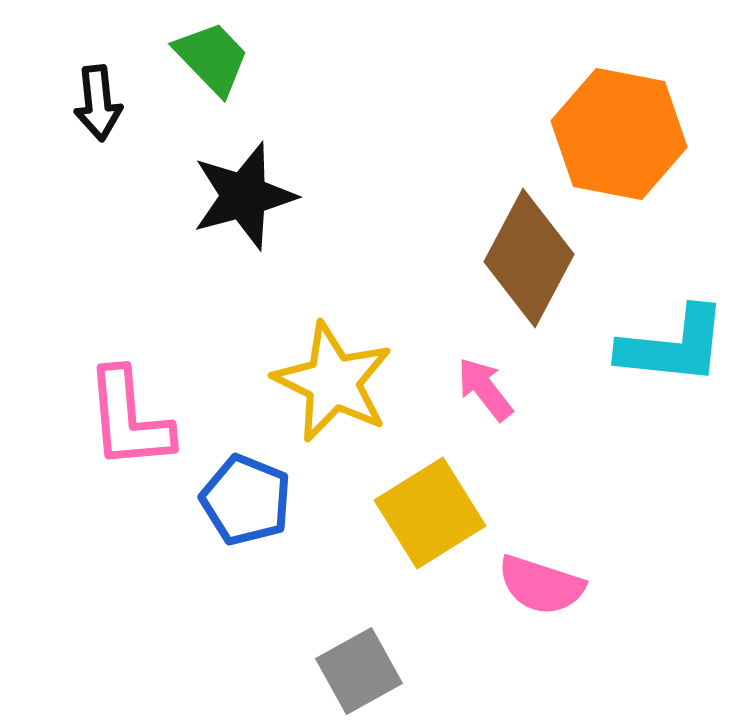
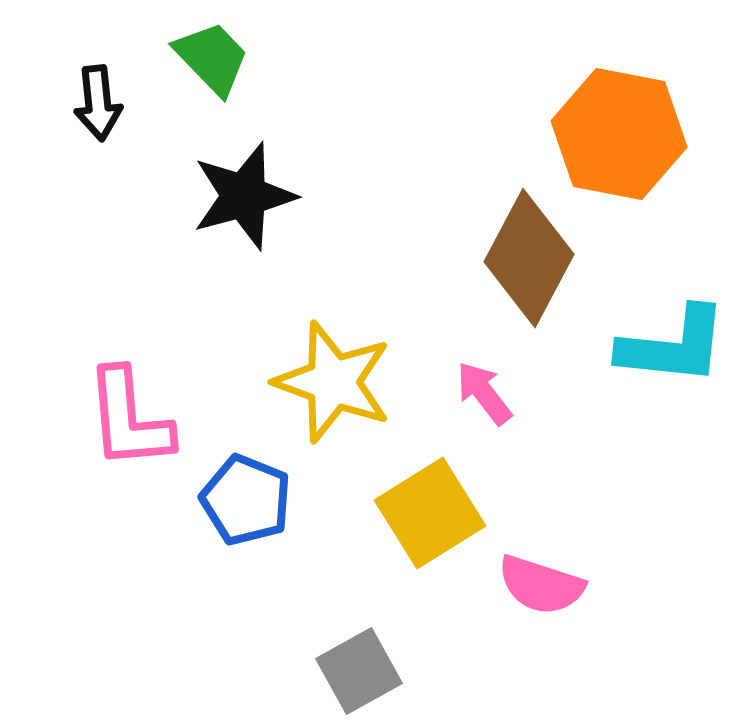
yellow star: rotated 6 degrees counterclockwise
pink arrow: moved 1 px left, 4 px down
